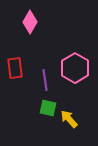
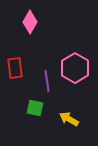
purple line: moved 2 px right, 1 px down
green square: moved 13 px left
yellow arrow: rotated 18 degrees counterclockwise
